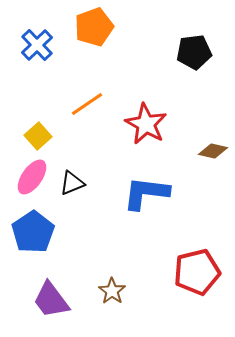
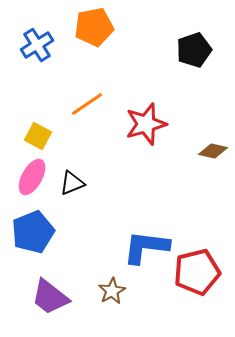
orange pentagon: rotated 9 degrees clockwise
blue cross: rotated 12 degrees clockwise
black pentagon: moved 2 px up; rotated 12 degrees counterclockwise
red star: rotated 27 degrees clockwise
yellow square: rotated 20 degrees counterclockwise
pink ellipse: rotated 6 degrees counterclockwise
blue L-shape: moved 54 px down
blue pentagon: rotated 12 degrees clockwise
brown star: rotated 8 degrees clockwise
purple trapezoid: moved 1 px left, 3 px up; rotated 15 degrees counterclockwise
